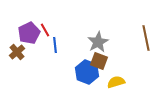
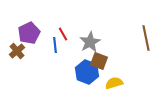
red line: moved 18 px right, 4 px down
gray star: moved 8 px left
brown cross: moved 1 px up
yellow semicircle: moved 2 px left, 1 px down
